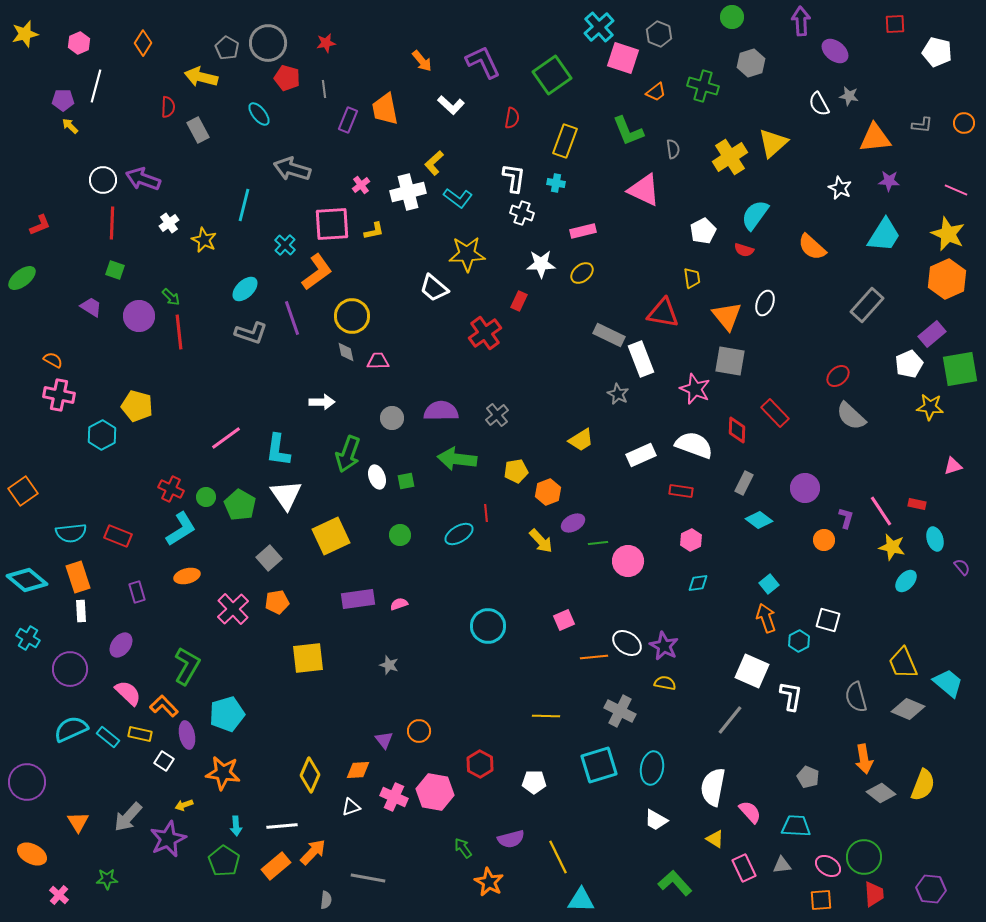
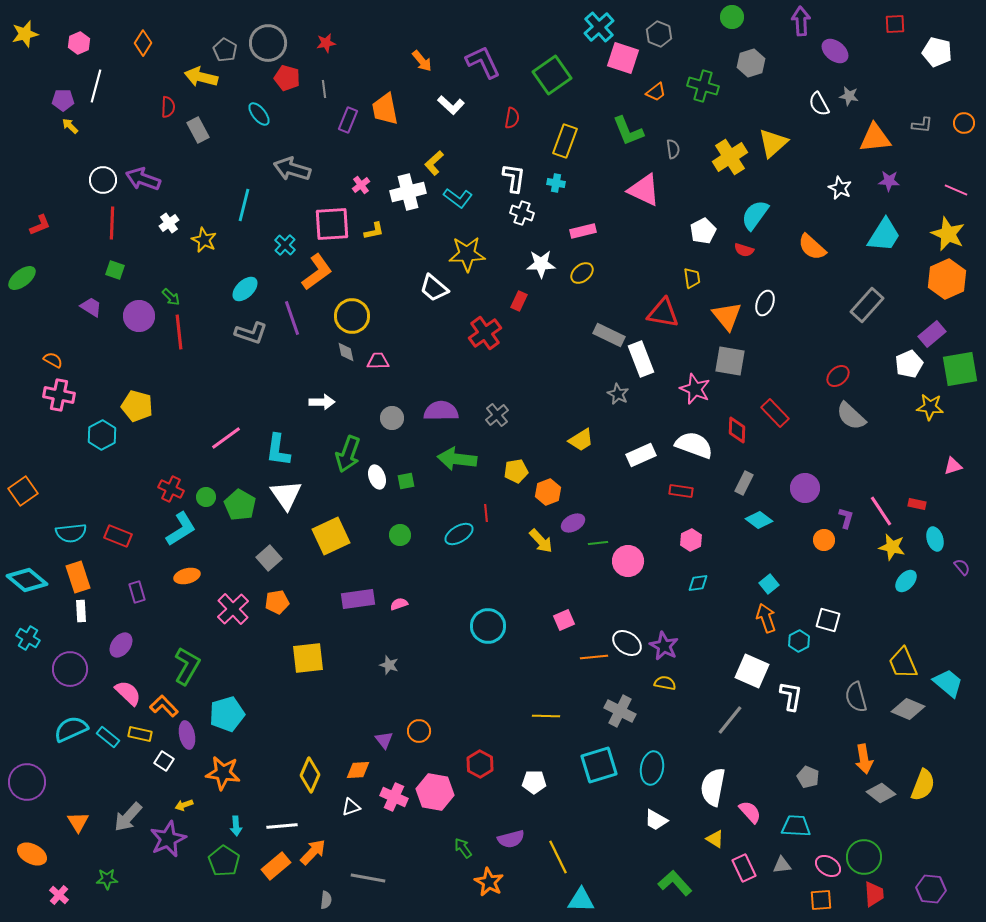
gray pentagon at (227, 48): moved 2 px left, 2 px down
